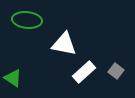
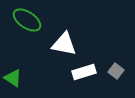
green ellipse: rotated 28 degrees clockwise
white rectangle: rotated 25 degrees clockwise
